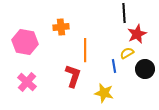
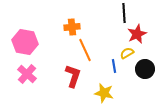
orange cross: moved 11 px right
orange line: rotated 25 degrees counterclockwise
pink cross: moved 8 px up
